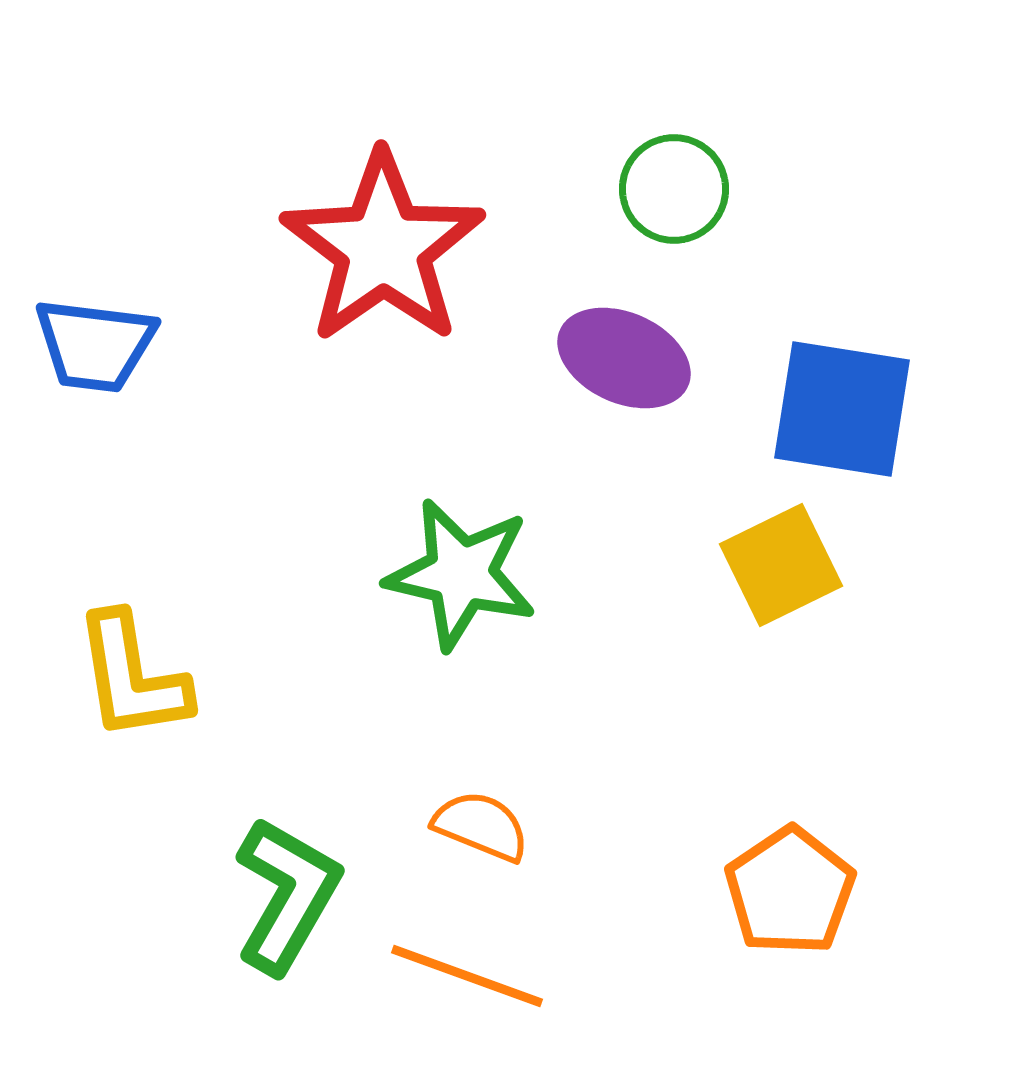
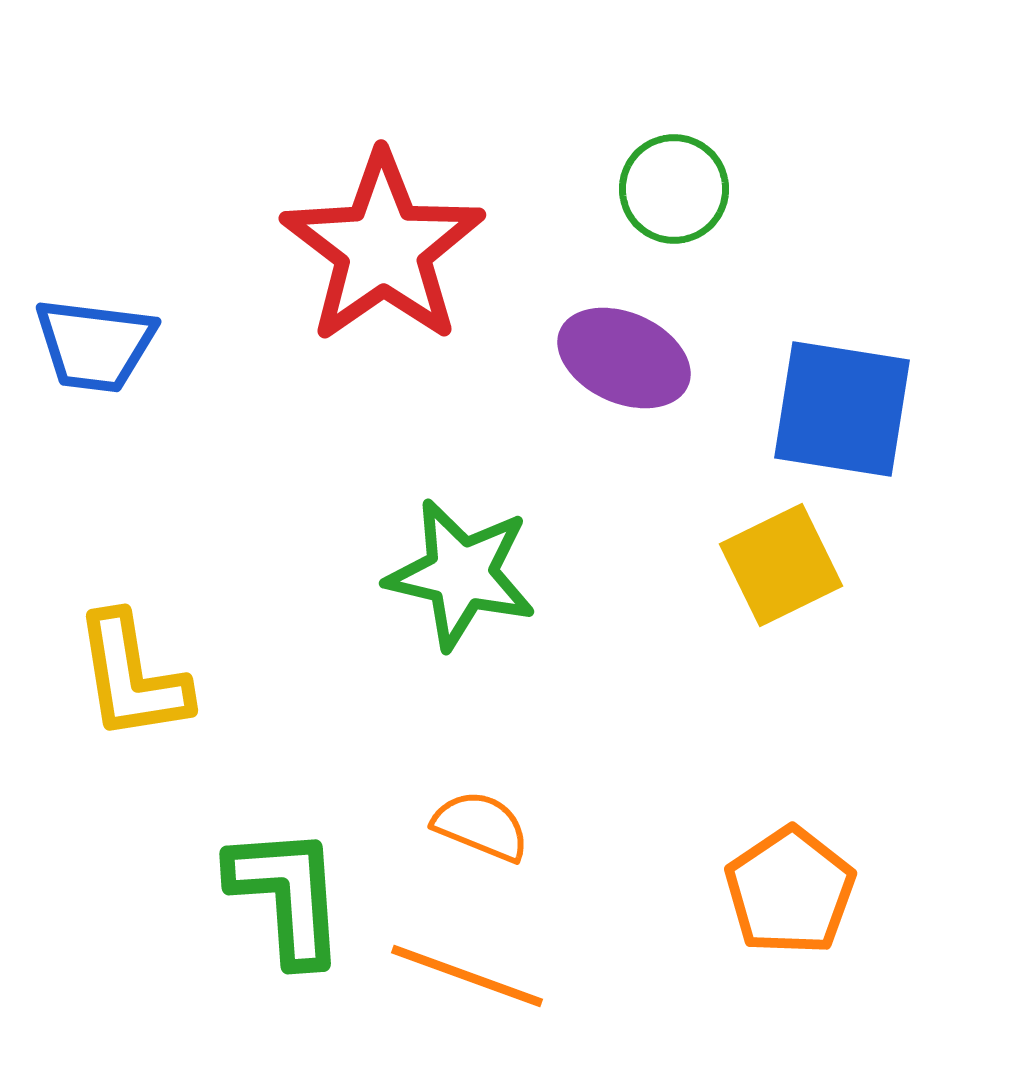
green L-shape: rotated 34 degrees counterclockwise
